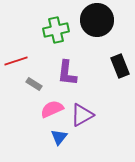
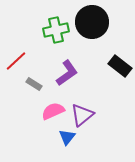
black circle: moved 5 px left, 2 px down
red line: rotated 25 degrees counterclockwise
black rectangle: rotated 30 degrees counterclockwise
purple L-shape: rotated 132 degrees counterclockwise
pink semicircle: moved 1 px right, 2 px down
purple triangle: rotated 10 degrees counterclockwise
blue triangle: moved 8 px right
